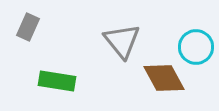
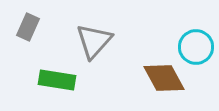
gray triangle: moved 28 px left; rotated 21 degrees clockwise
green rectangle: moved 1 px up
